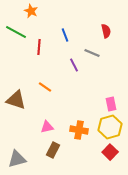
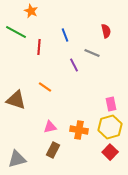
pink triangle: moved 3 px right
